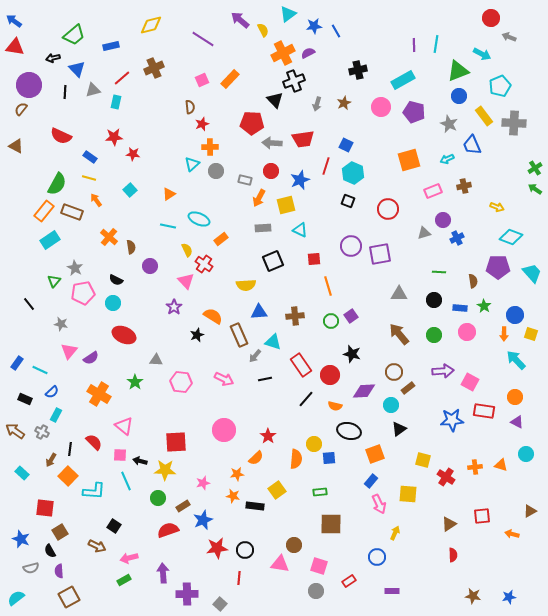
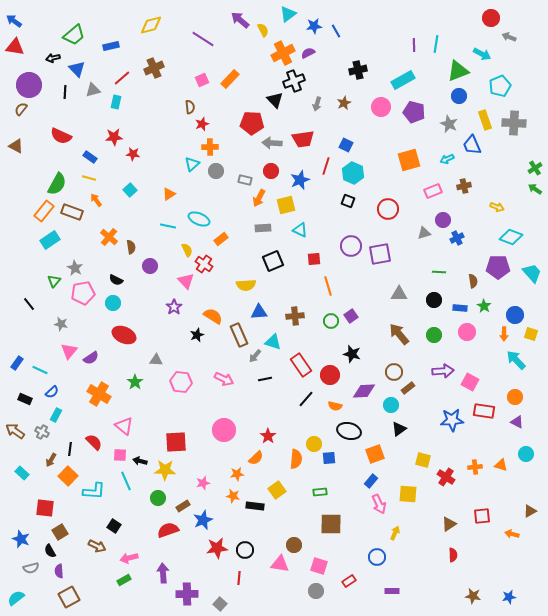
yellow rectangle at (484, 116): moved 1 px right, 4 px down; rotated 18 degrees clockwise
